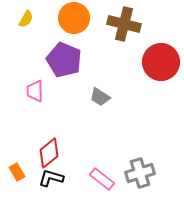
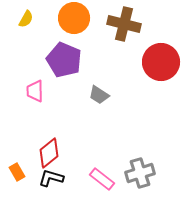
gray trapezoid: moved 1 px left, 2 px up
